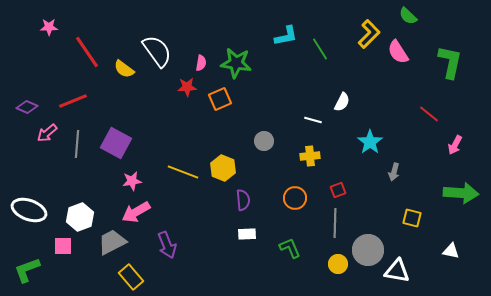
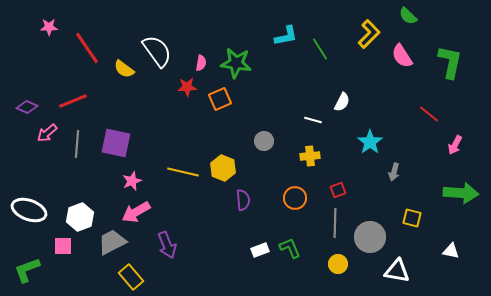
red line at (87, 52): moved 4 px up
pink semicircle at (398, 52): moved 4 px right, 4 px down
purple square at (116, 143): rotated 16 degrees counterclockwise
yellow line at (183, 172): rotated 8 degrees counterclockwise
pink star at (132, 181): rotated 12 degrees counterclockwise
white rectangle at (247, 234): moved 13 px right, 16 px down; rotated 18 degrees counterclockwise
gray circle at (368, 250): moved 2 px right, 13 px up
